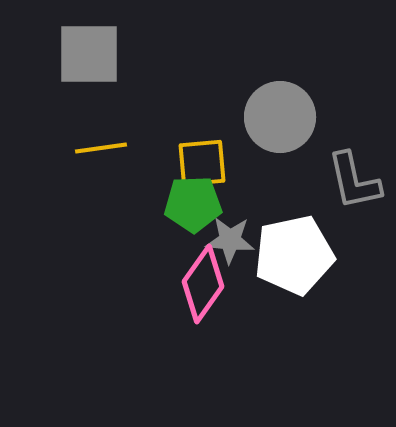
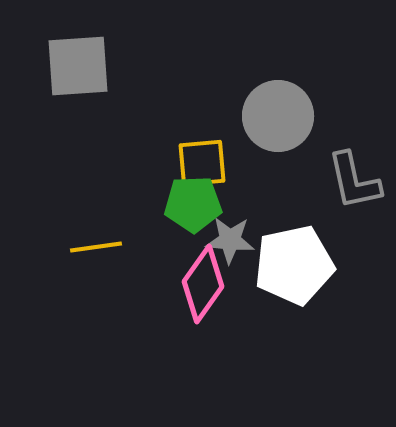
gray square: moved 11 px left, 12 px down; rotated 4 degrees counterclockwise
gray circle: moved 2 px left, 1 px up
yellow line: moved 5 px left, 99 px down
white pentagon: moved 10 px down
